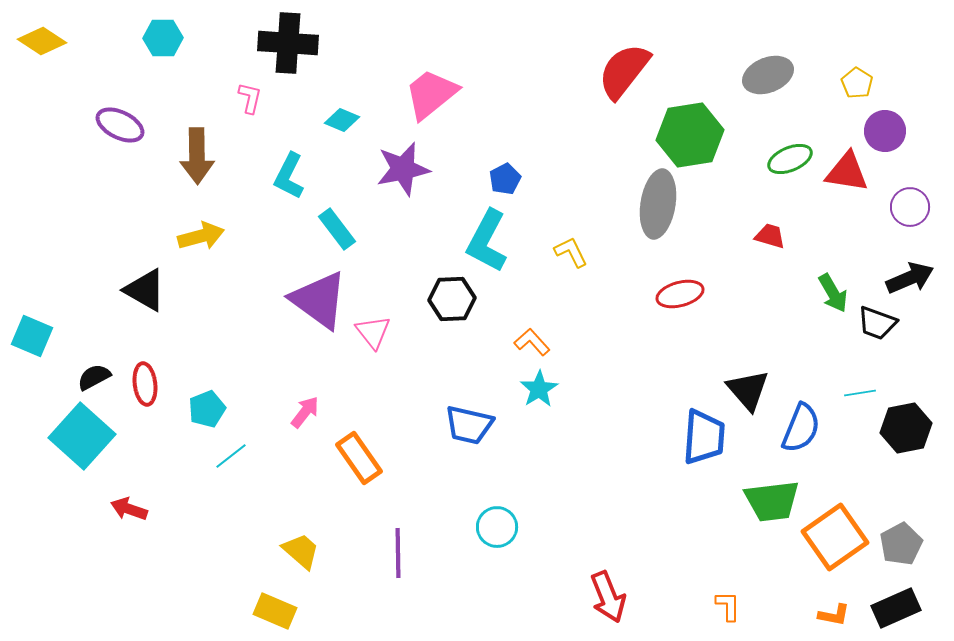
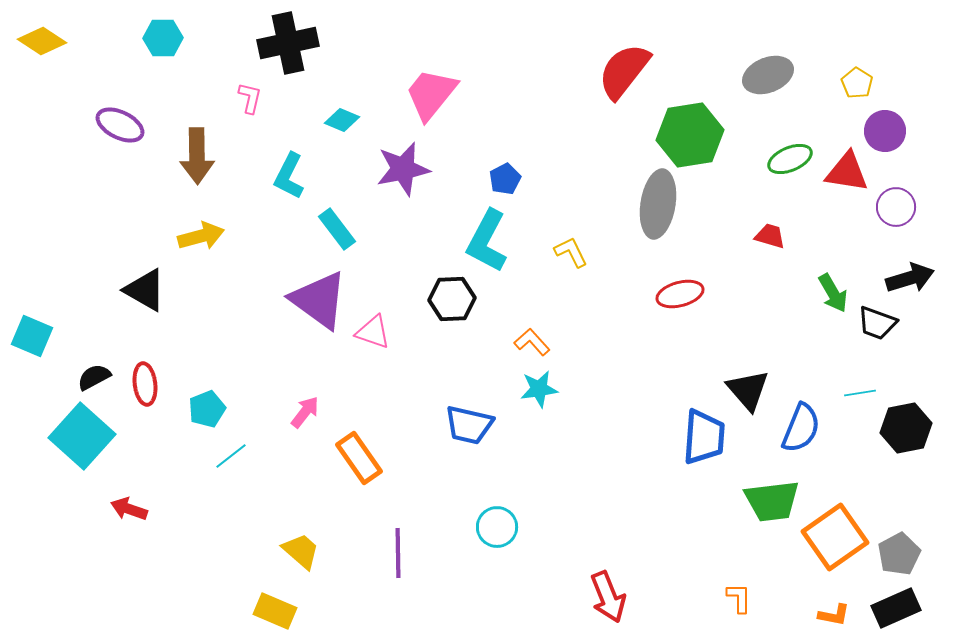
black cross at (288, 43): rotated 16 degrees counterclockwise
pink trapezoid at (431, 94): rotated 12 degrees counterclockwise
purple circle at (910, 207): moved 14 px left
black arrow at (910, 278): rotated 6 degrees clockwise
pink triangle at (373, 332): rotated 33 degrees counterclockwise
cyan star at (539, 389): rotated 24 degrees clockwise
gray pentagon at (901, 544): moved 2 px left, 10 px down
orange L-shape at (728, 606): moved 11 px right, 8 px up
